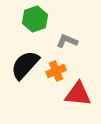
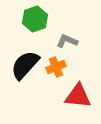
orange cross: moved 4 px up
red triangle: moved 2 px down
